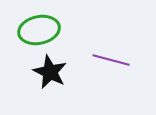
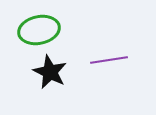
purple line: moved 2 px left; rotated 24 degrees counterclockwise
